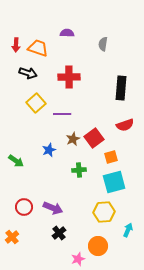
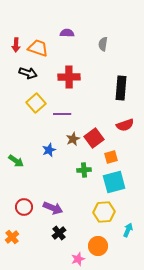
green cross: moved 5 px right
